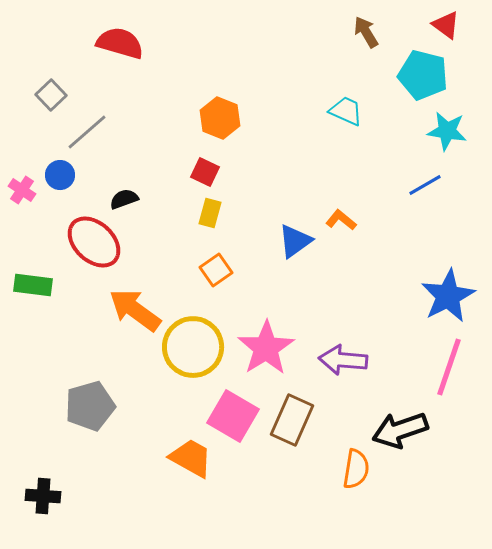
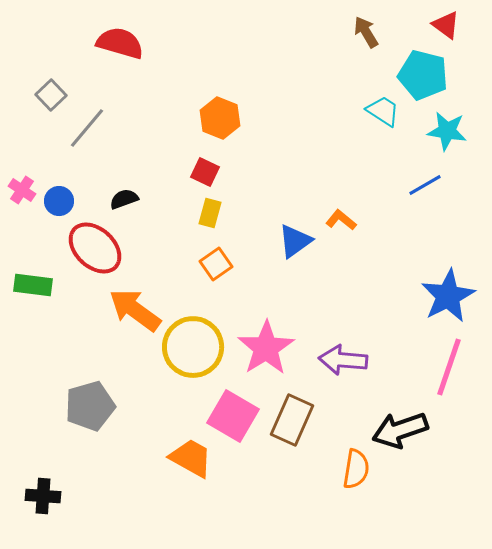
cyan trapezoid: moved 37 px right; rotated 9 degrees clockwise
gray line: moved 4 px up; rotated 9 degrees counterclockwise
blue circle: moved 1 px left, 26 px down
red ellipse: moved 1 px right, 6 px down
orange square: moved 6 px up
